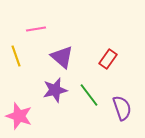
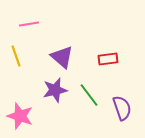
pink line: moved 7 px left, 5 px up
red rectangle: rotated 48 degrees clockwise
pink star: moved 1 px right
